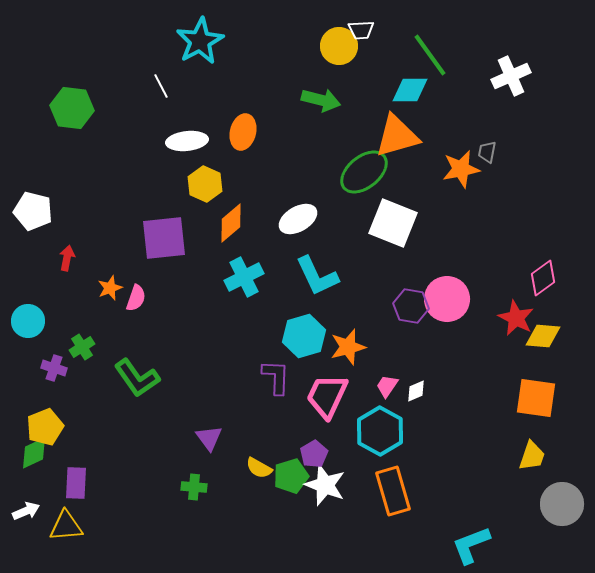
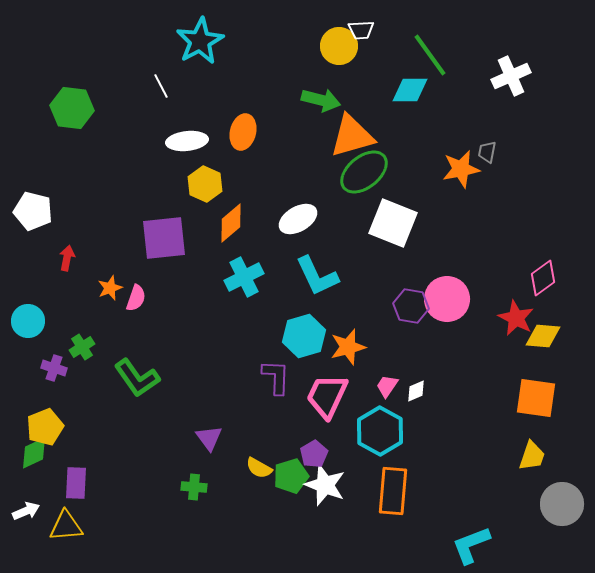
orange triangle at (397, 136): moved 45 px left
orange rectangle at (393, 491): rotated 21 degrees clockwise
